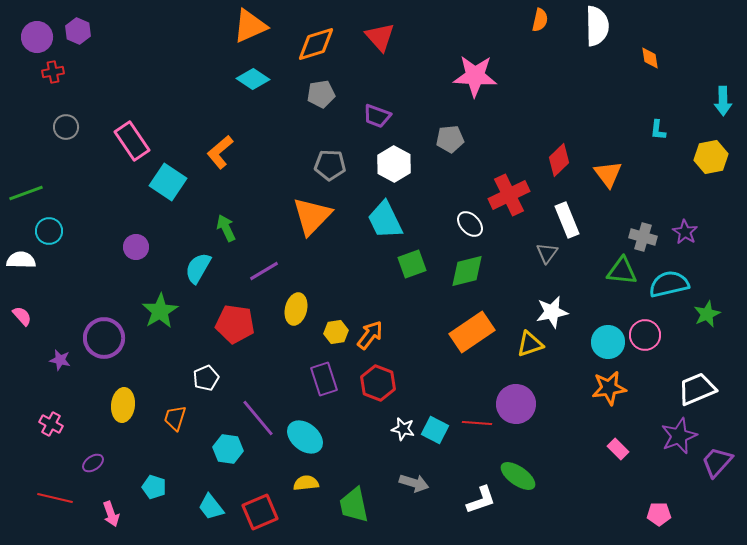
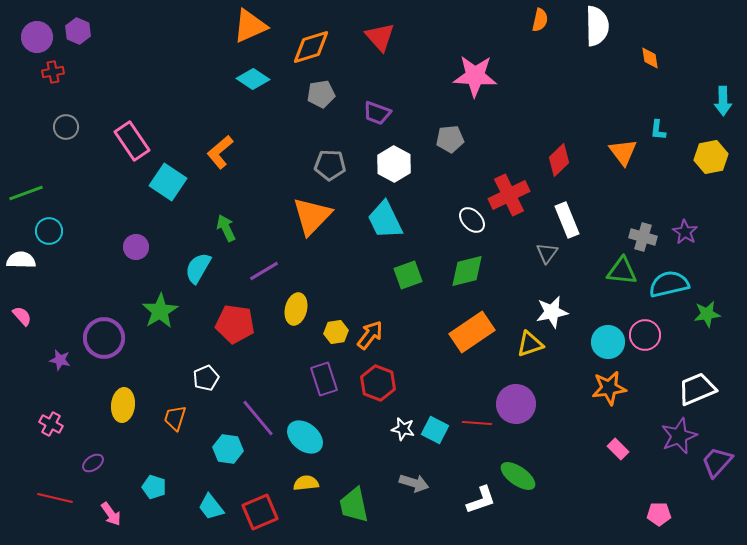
orange diamond at (316, 44): moved 5 px left, 3 px down
purple trapezoid at (377, 116): moved 3 px up
orange triangle at (608, 174): moved 15 px right, 22 px up
white ellipse at (470, 224): moved 2 px right, 4 px up
green square at (412, 264): moved 4 px left, 11 px down
green star at (707, 314): rotated 16 degrees clockwise
pink arrow at (111, 514): rotated 15 degrees counterclockwise
